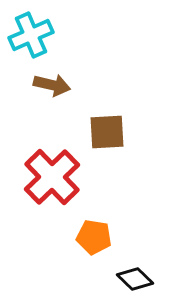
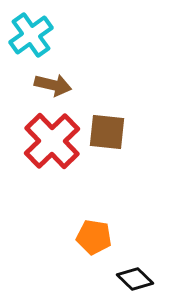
cyan cross: rotated 12 degrees counterclockwise
brown arrow: moved 1 px right
brown square: rotated 9 degrees clockwise
red cross: moved 36 px up
